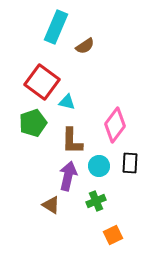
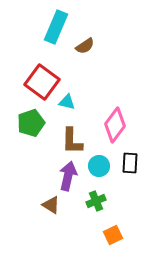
green pentagon: moved 2 px left
